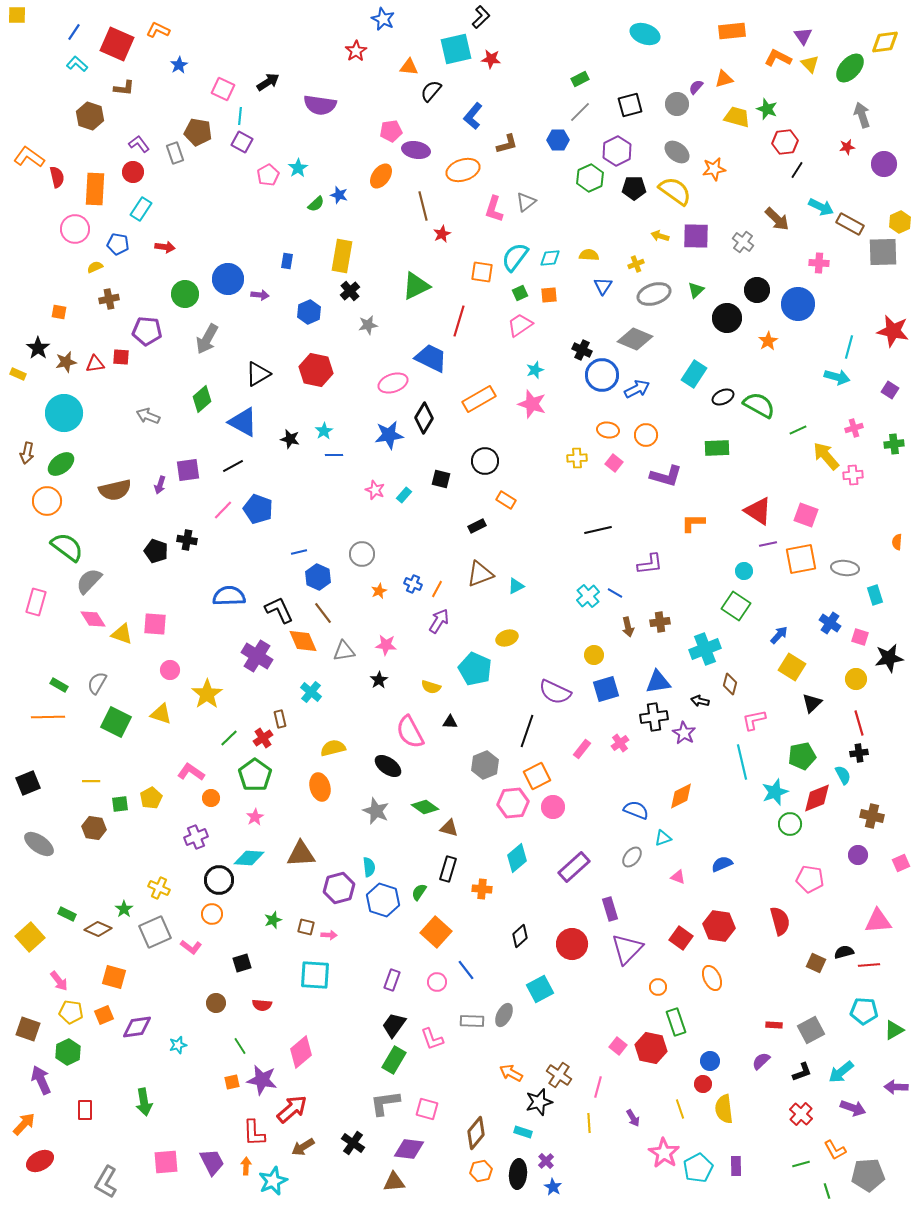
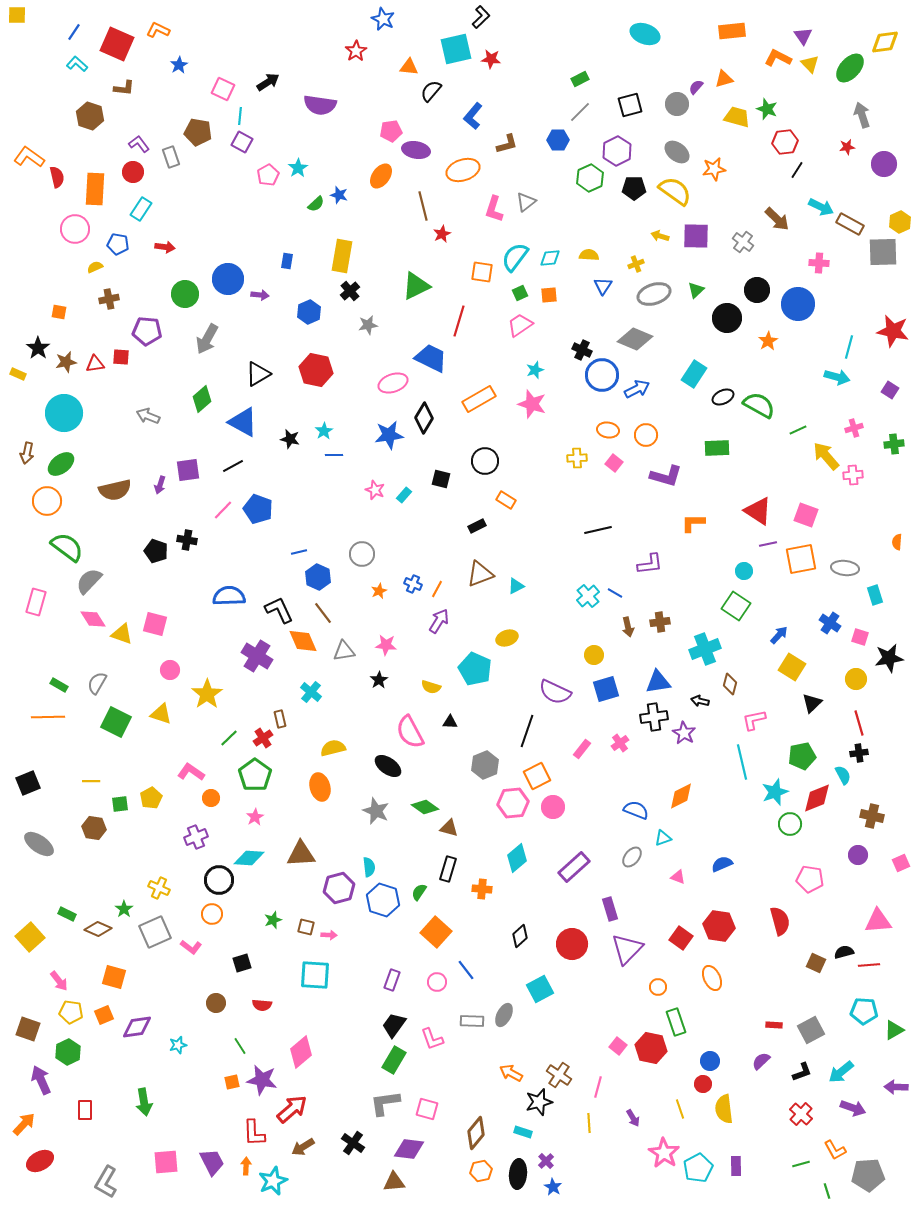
gray rectangle at (175, 153): moved 4 px left, 4 px down
pink square at (155, 624): rotated 10 degrees clockwise
